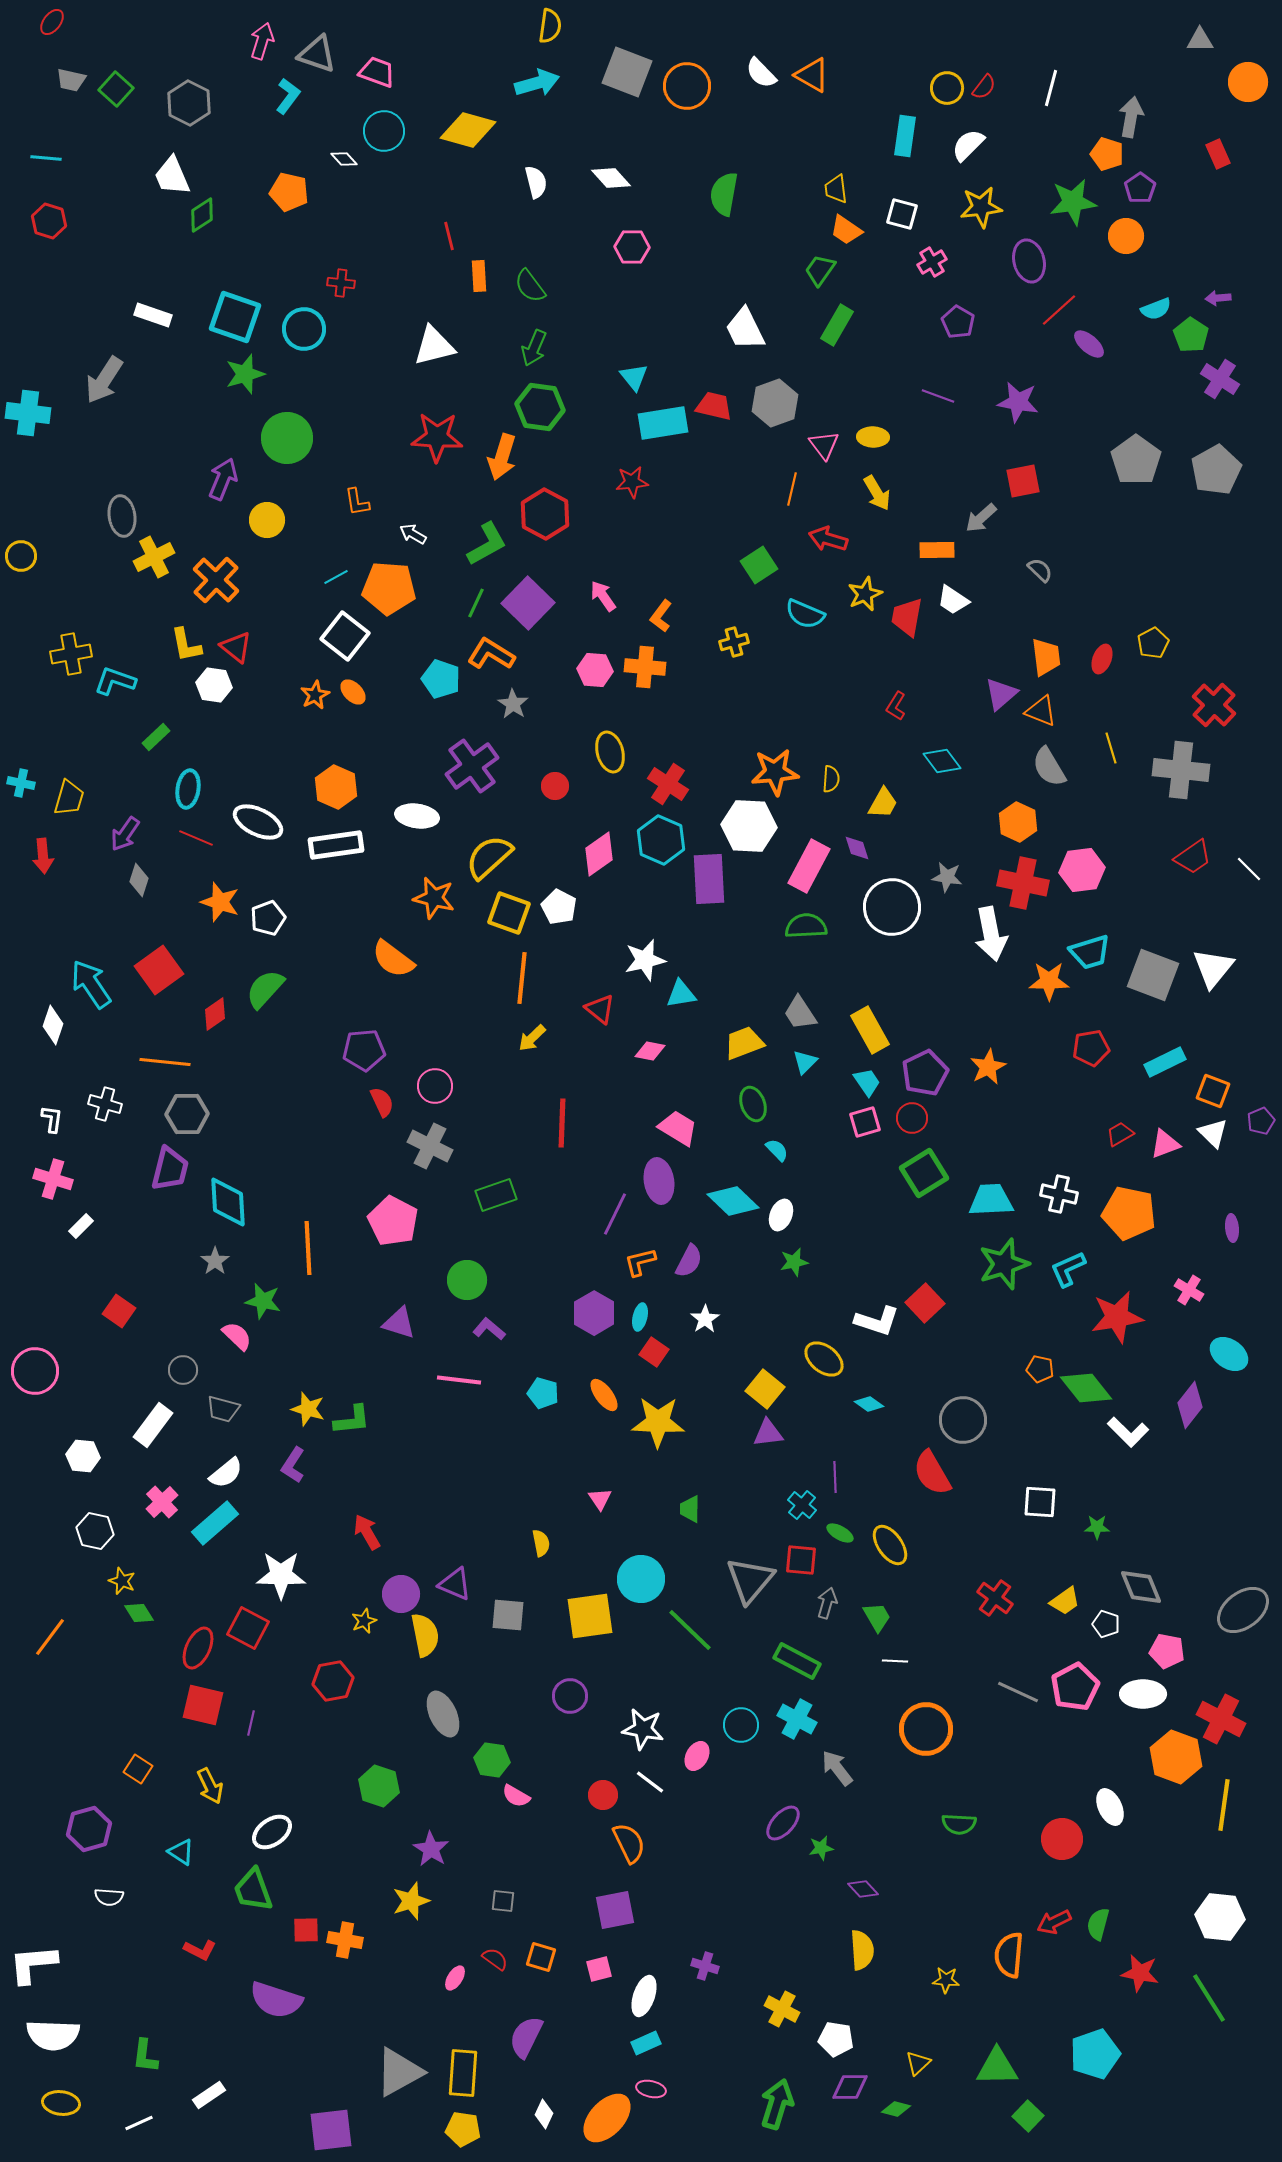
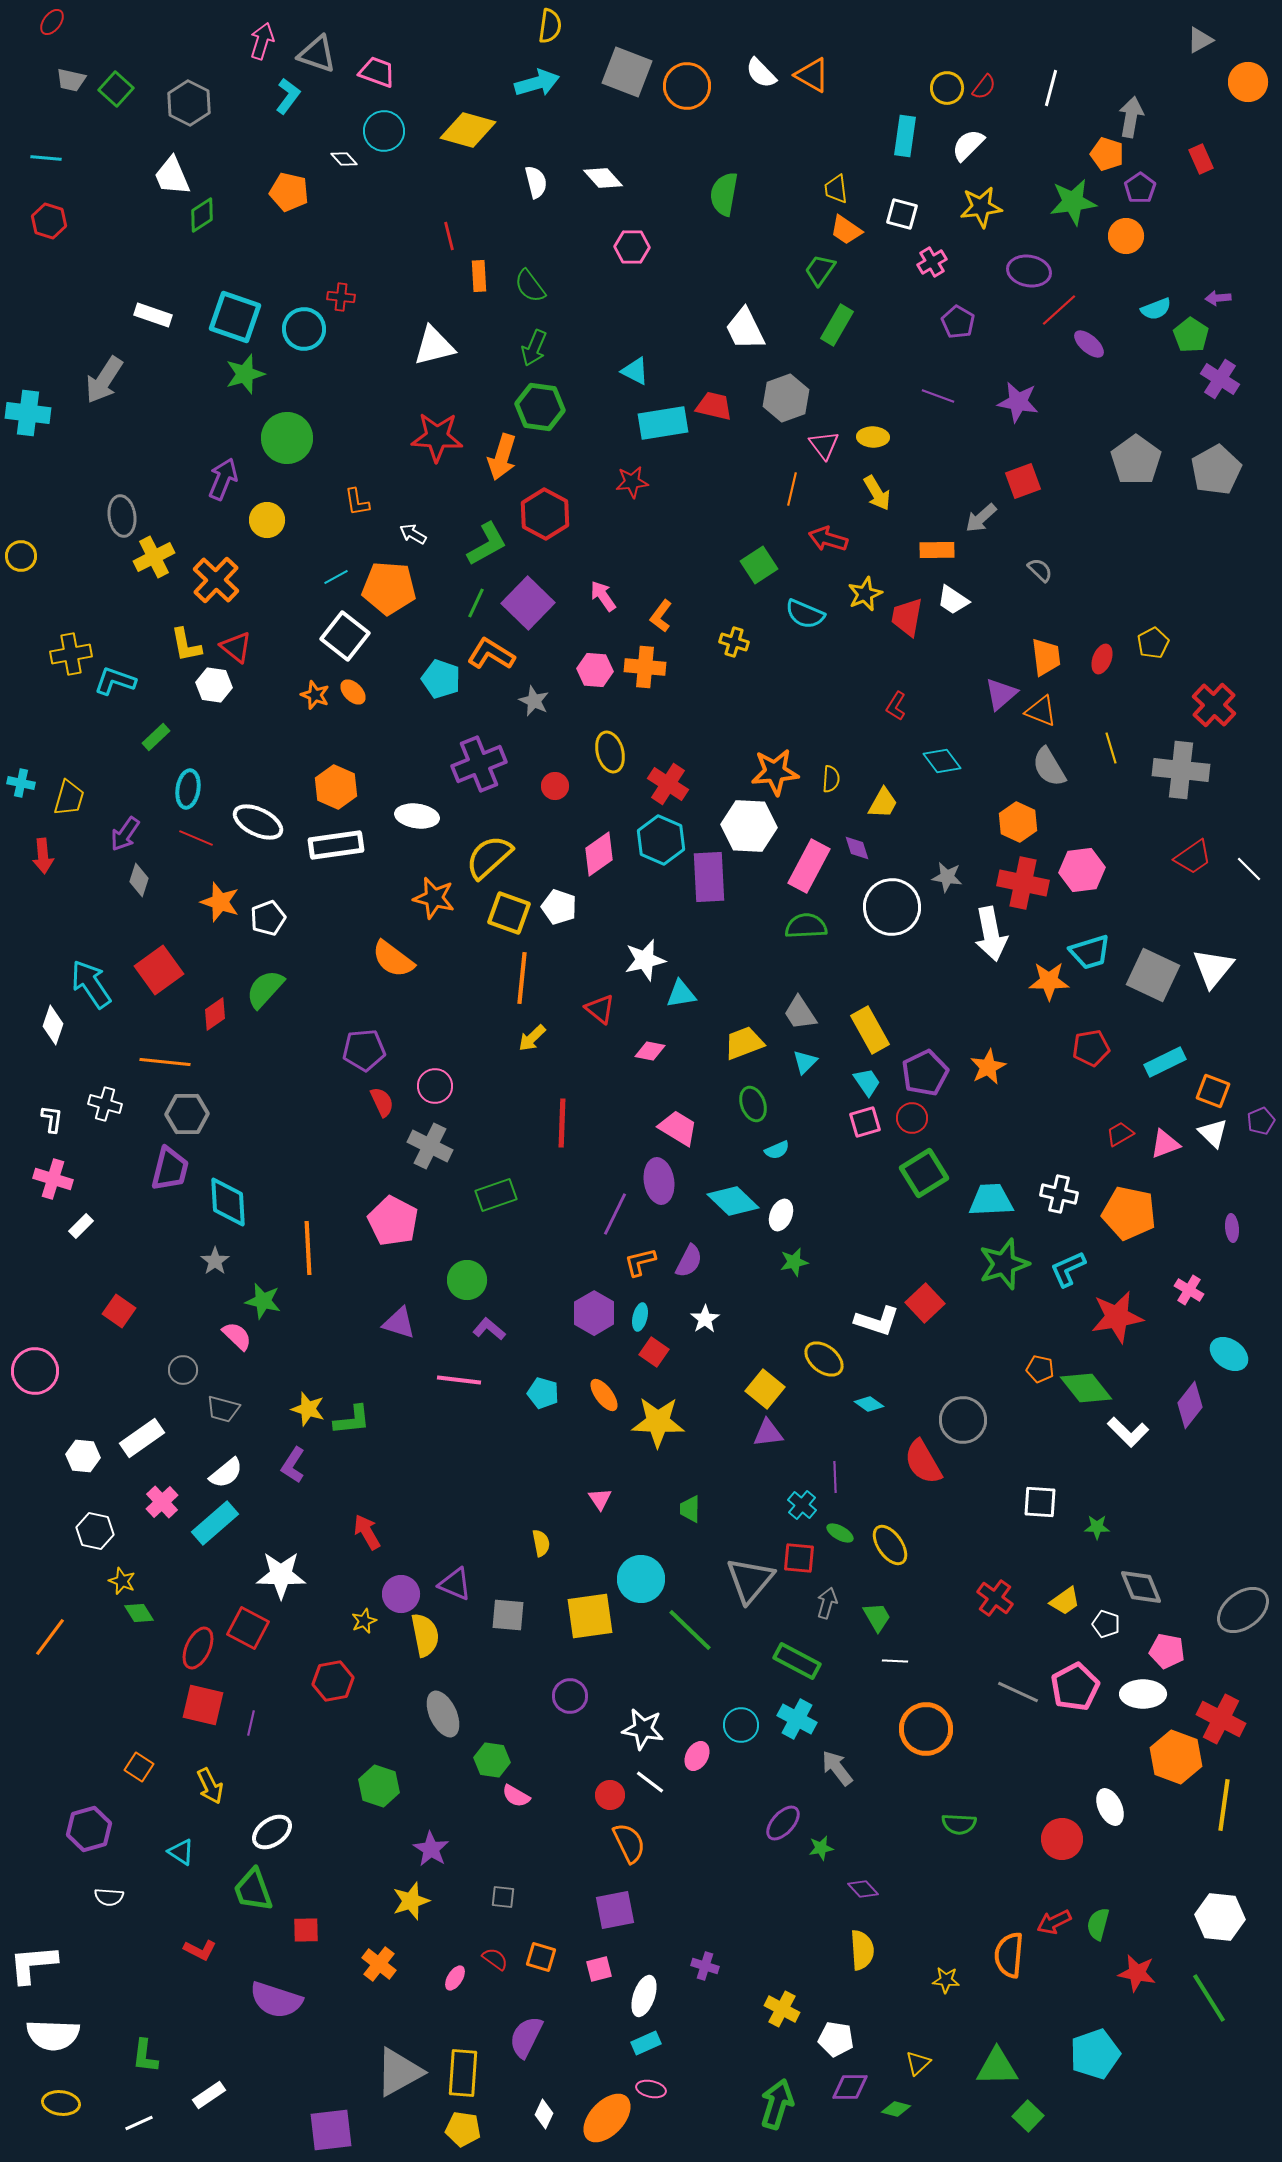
gray triangle at (1200, 40): rotated 28 degrees counterclockwise
red rectangle at (1218, 154): moved 17 px left, 5 px down
white diamond at (611, 178): moved 8 px left
purple ellipse at (1029, 261): moved 10 px down; rotated 66 degrees counterclockwise
red cross at (341, 283): moved 14 px down
cyan triangle at (634, 377): moved 1 px right, 6 px up; rotated 24 degrees counterclockwise
gray hexagon at (775, 403): moved 11 px right, 5 px up
red square at (1023, 481): rotated 9 degrees counterclockwise
yellow cross at (734, 642): rotated 32 degrees clockwise
orange star at (315, 695): rotated 24 degrees counterclockwise
gray star at (513, 704): moved 21 px right, 3 px up; rotated 8 degrees counterclockwise
purple cross at (472, 766): moved 7 px right, 2 px up; rotated 14 degrees clockwise
purple rectangle at (709, 879): moved 2 px up
white pentagon at (559, 907): rotated 8 degrees counterclockwise
gray square at (1153, 975): rotated 4 degrees clockwise
cyan semicircle at (777, 1150): rotated 110 degrees clockwise
white rectangle at (153, 1425): moved 11 px left, 13 px down; rotated 18 degrees clockwise
red semicircle at (932, 1473): moved 9 px left, 11 px up
red square at (801, 1560): moved 2 px left, 2 px up
orange square at (138, 1769): moved 1 px right, 2 px up
red circle at (603, 1795): moved 7 px right
gray square at (503, 1901): moved 4 px up
orange cross at (345, 1940): moved 34 px right, 24 px down; rotated 28 degrees clockwise
red star at (1140, 1973): moved 3 px left
